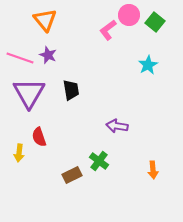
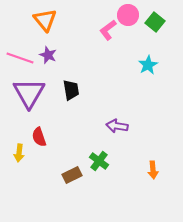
pink circle: moved 1 px left
